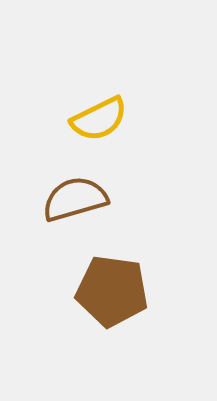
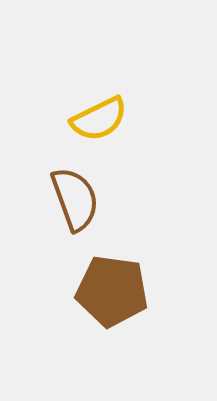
brown semicircle: rotated 86 degrees clockwise
